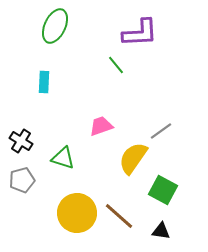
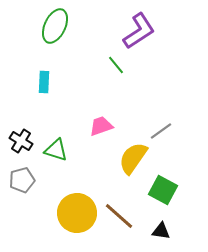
purple L-shape: moved 1 px left, 2 px up; rotated 30 degrees counterclockwise
green triangle: moved 7 px left, 8 px up
